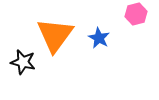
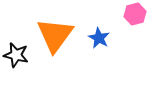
pink hexagon: moved 1 px left
black star: moved 7 px left, 7 px up
